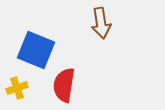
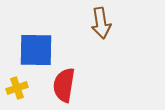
blue square: rotated 21 degrees counterclockwise
